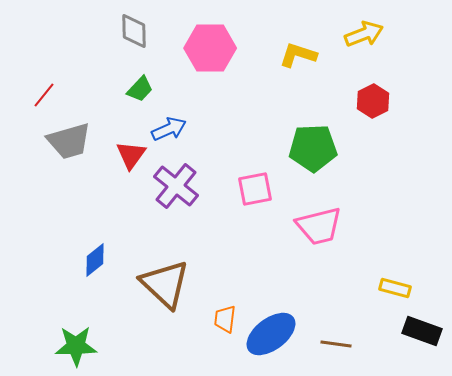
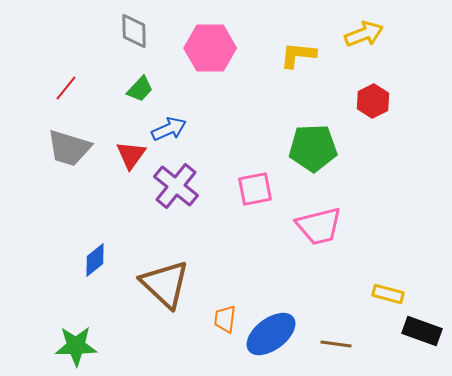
yellow L-shape: rotated 12 degrees counterclockwise
red line: moved 22 px right, 7 px up
gray trapezoid: moved 7 px down; rotated 33 degrees clockwise
yellow rectangle: moved 7 px left, 6 px down
